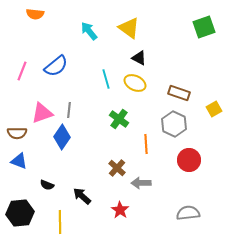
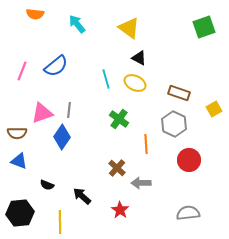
cyan arrow: moved 12 px left, 7 px up
